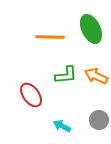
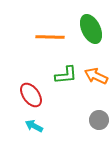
cyan arrow: moved 28 px left
